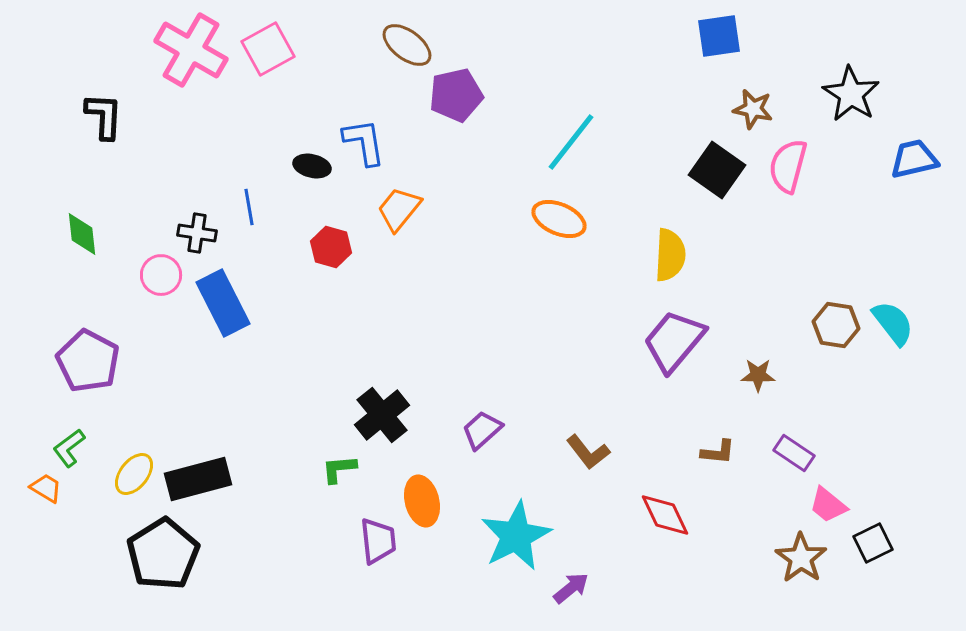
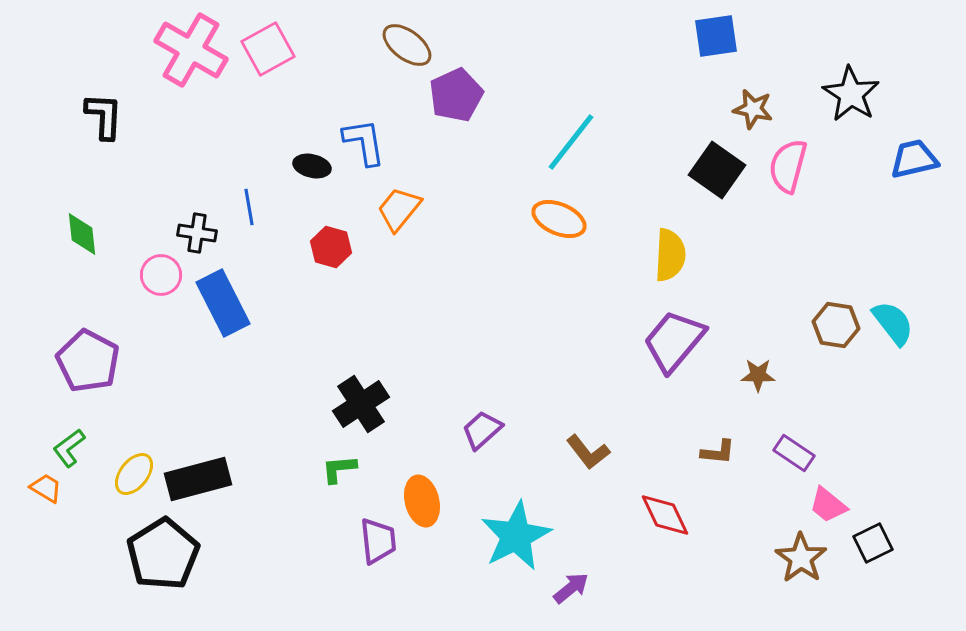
blue square at (719, 36): moved 3 px left
purple pentagon at (456, 95): rotated 12 degrees counterclockwise
black cross at (382, 415): moved 21 px left, 11 px up; rotated 6 degrees clockwise
